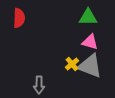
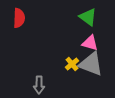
green triangle: rotated 36 degrees clockwise
pink triangle: moved 1 px down
gray triangle: moved 1 px right, 2 px up
